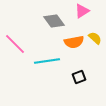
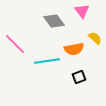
pink triangle: rotated 35 degrees counterclockwise
orange semicircle: moved 7 px down
